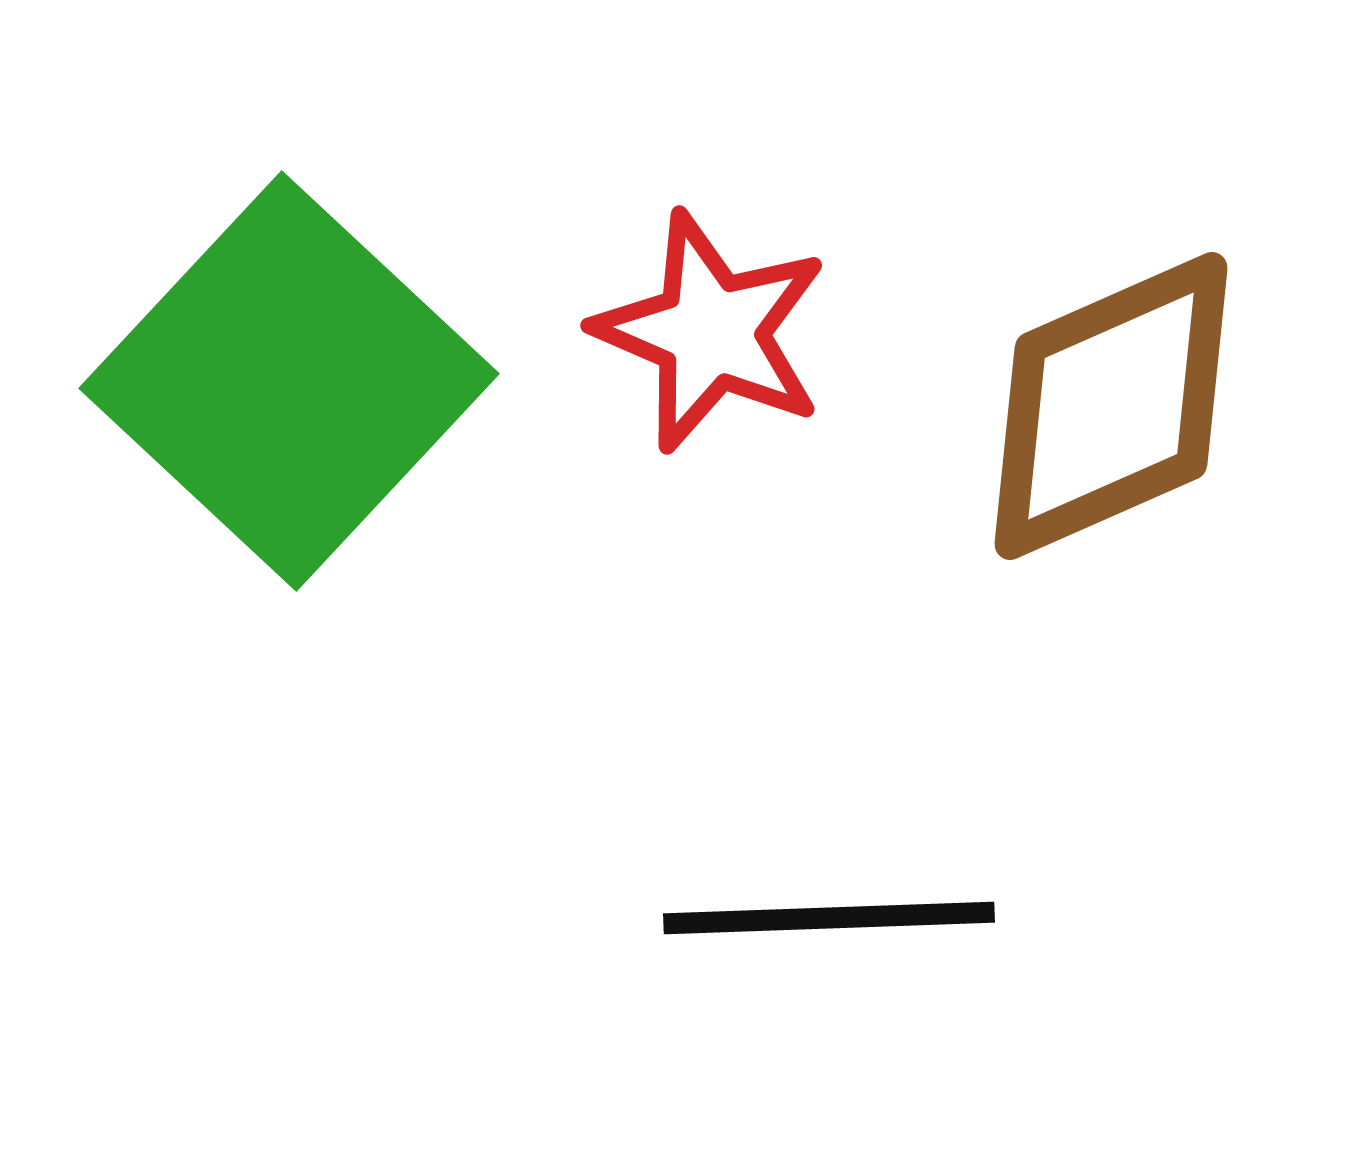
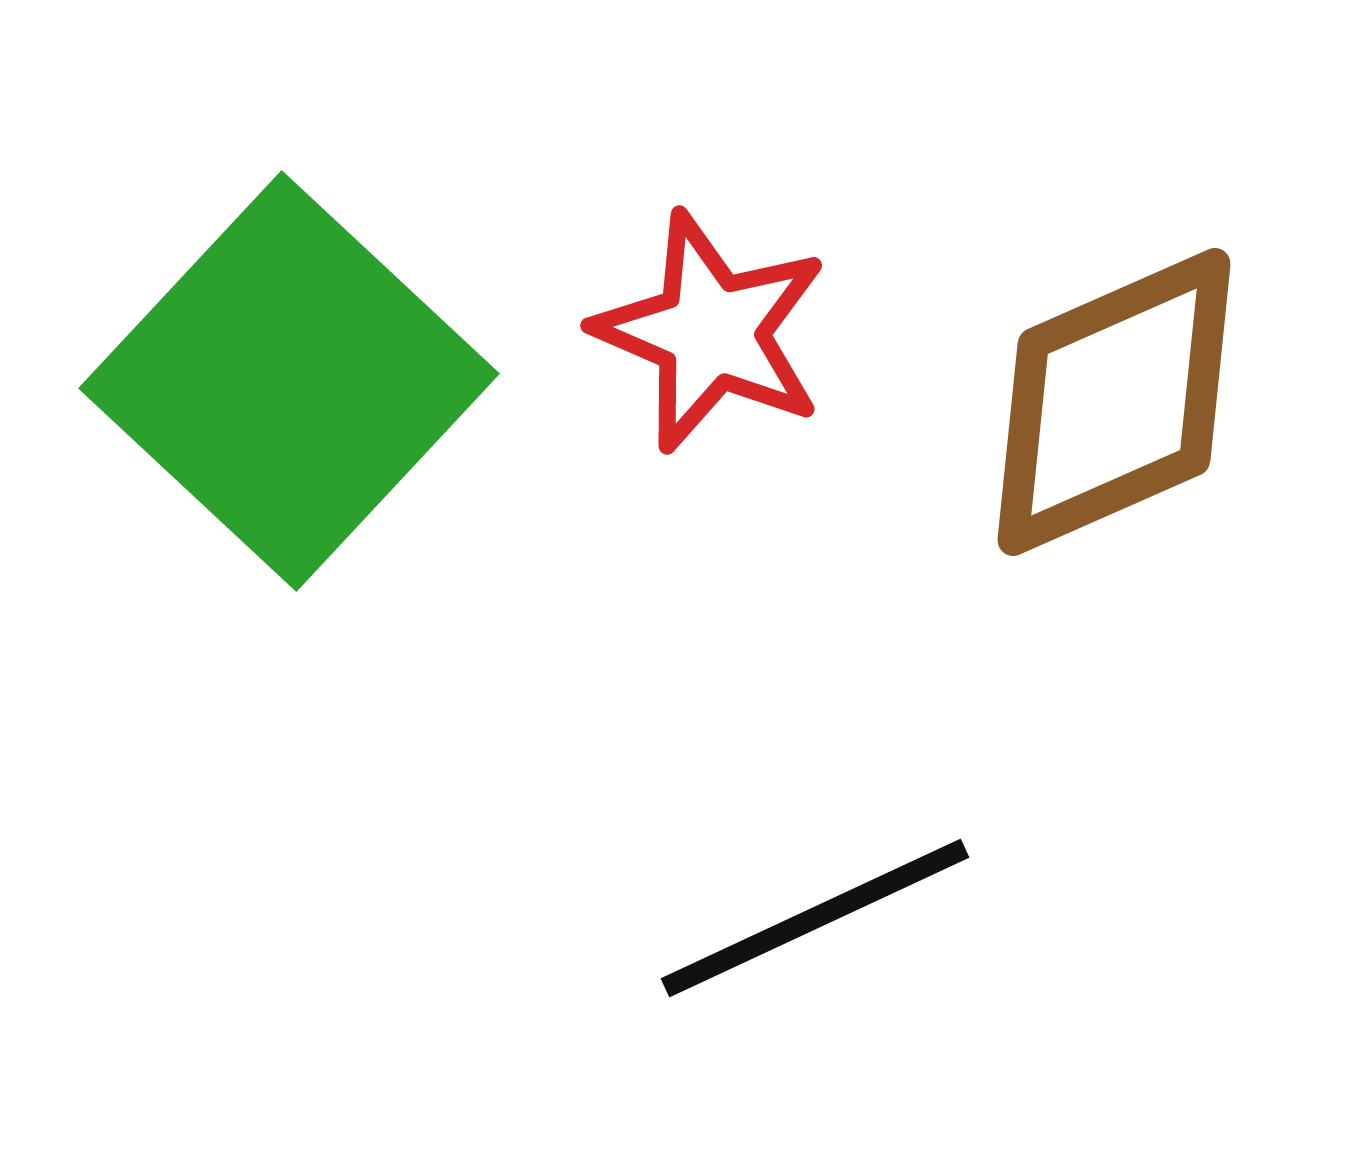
brown diamond: moved 3 px right, 4 px up
black line: moved 14 px left; rotated 23 degrees counterclockwise
